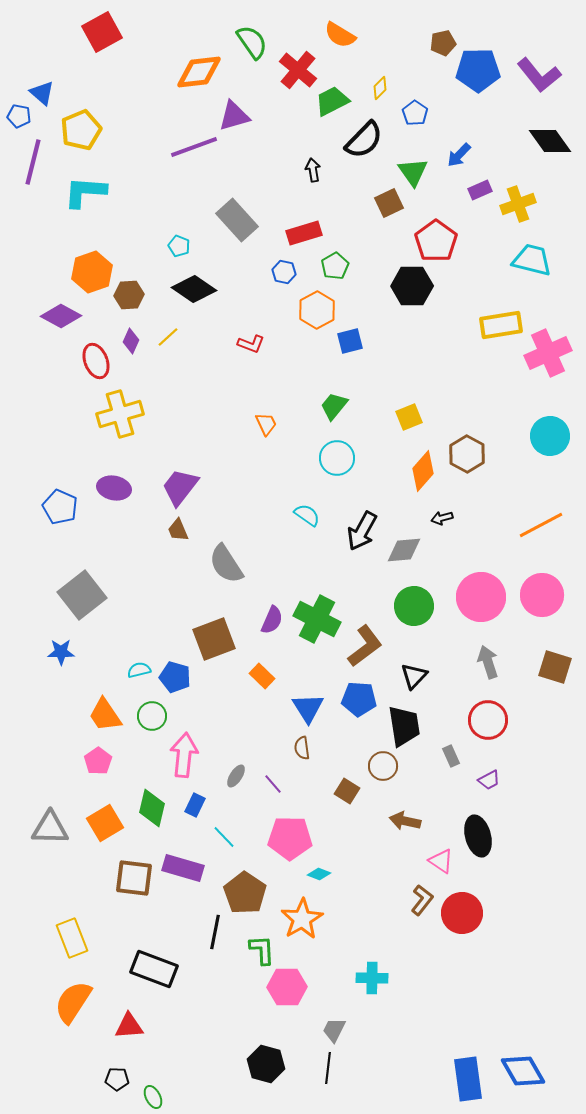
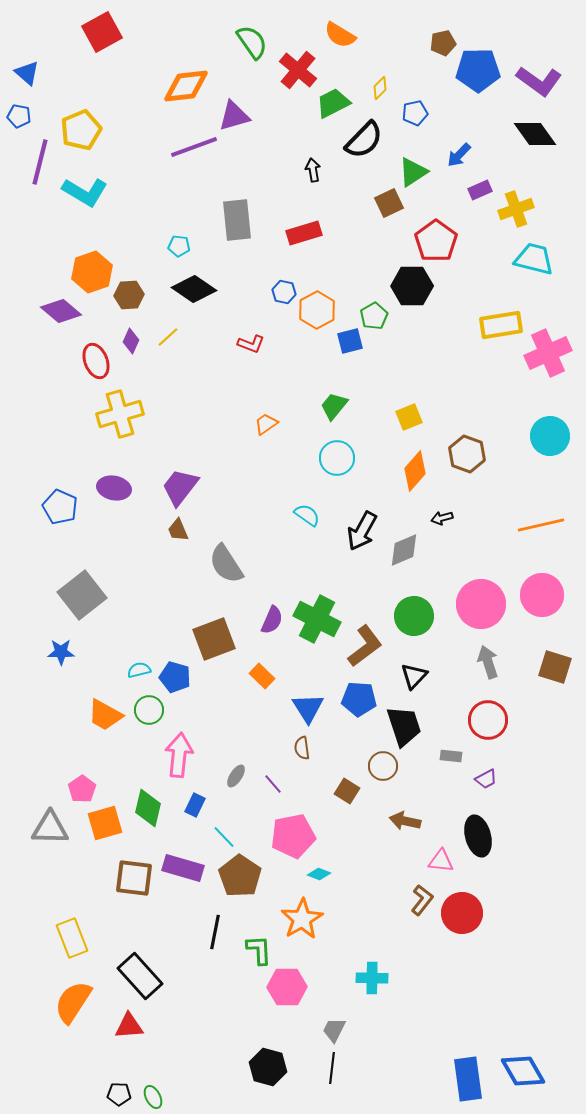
orange diamond at (199, 72): moved 13 px left, 14 px down
purple L-shape at (539, 75): moved 6 px down; rotated 15 degrees counterclockwise
blue triangle at (42, 93): moved 15 px left, 20 px up
green trapezoid at (332, 101): moved 1 px right, 2 px down
blue pentagon at (415, 113): rotated 25 degrees clockwise
black diamond at (550, 141): moved 15 px left, 7 px up
purple line at (33, 162): moved 7 px right
green triangle at (413, 172): rotated 32 degrees clockwise
cyan L-shape at (85, 192): rotated 153 degrees counterclockwise
yellow cross at (518, 204): moved 2 px left, 5 px down
gray rectangle at (237, 220): rotated 36 degrees clockwise
cyan pentagon at (179, 246): rotated 15 degrees counterclockwise
cyan trapezoid at (532, 260): moved 2 px right, 1 px up
green pentagon at (335, 266): moved 39 px right, 50 px down
blue hexagon at (284, 272): moved 20 px down
purple diamond at (61, 316): moved 5 px up; rotated 12 degrees clockwise
orange trapezoid at (266, 424): rotated 100 degrees counterclockwise
brown hexagon at (467, 454): rotated 9 degrees counterclockwise
orange diamond at (423, 471): moved 8 px left
orange line at (541, 525): rotated 15 degrees clockwise
gray diamond at (404, 550): rotated 18 degrees counterclockwise
pink circle at (481, 597): moved 7 px down
green circle at (414, 606): moved 10 px down
orange trapezoid at (105, 715): rotated 27 degrees counterclockwise
green circle at (152, 716): moved 3 px left, 6 px up
black trapezoid at (404, 726): rotated 9 degrees counterclockwise
pink arrow at (184, 755): moved 5 px left
gray rectangle at (451, 756): rotated 60 degrees counterclockwise
pink pentagon at (98, 761): moved 16 px left, 28 px down
purple trapezoid at (489, 780): moved 3 px left, 1 px up
green diamond at (152, 808): moved 4 px left
orange square at (105, 823): rotated 15 degrees clockwise
pink pentagon at (290, 838): moved 3 px right, 2 px up; rotated 12 degrees counterclockwise
pink triangle at (441, 861): rotated 28 degrees counterclockwise
brown pentagon at (245, 893): moved 5 px left, 17 px up
green L-shape at (262, 950): moved 3 px left
black rectangle at (154, 969): moved 14 px left, 7 px down; rotated 27 degrees clockwise
black hexagon at (266, 1064): moved 2 px right, 3 px down
black line at (328, 1068): moved 4 px right
black pentagon at (117, 1079): moved 2 px right, 15 px down
